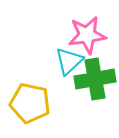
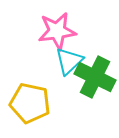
pink star: moved 30 px left, 4 px up
green cross: moved 2 px up; rotated 36 degrees clockwise
